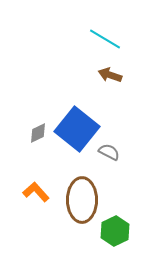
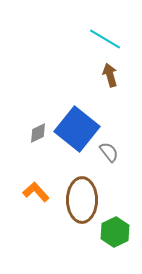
brown arrow: rotated 55 degrees clockwise
gray semicircle: rotated 25 degrees clockwise
green hexagon: moved 1 px down
